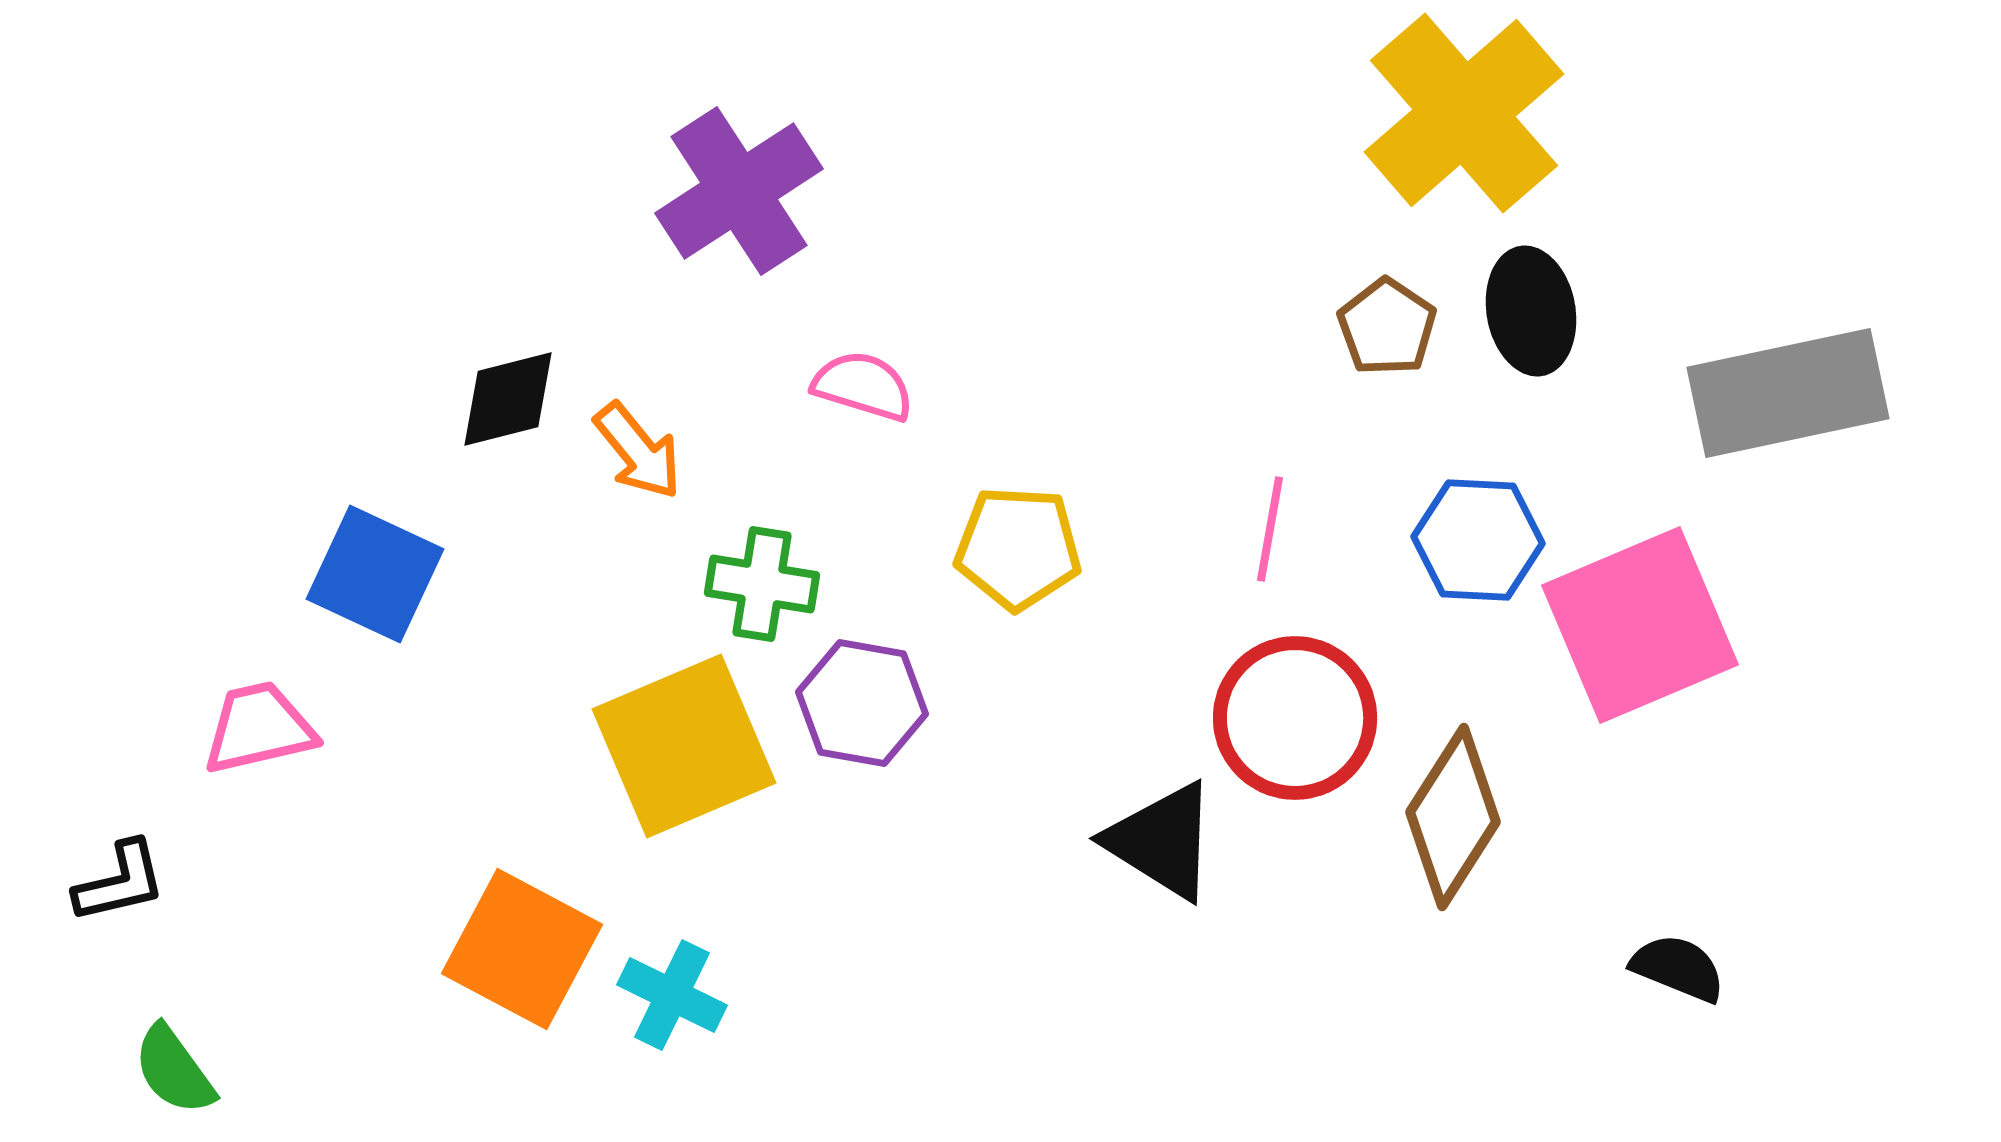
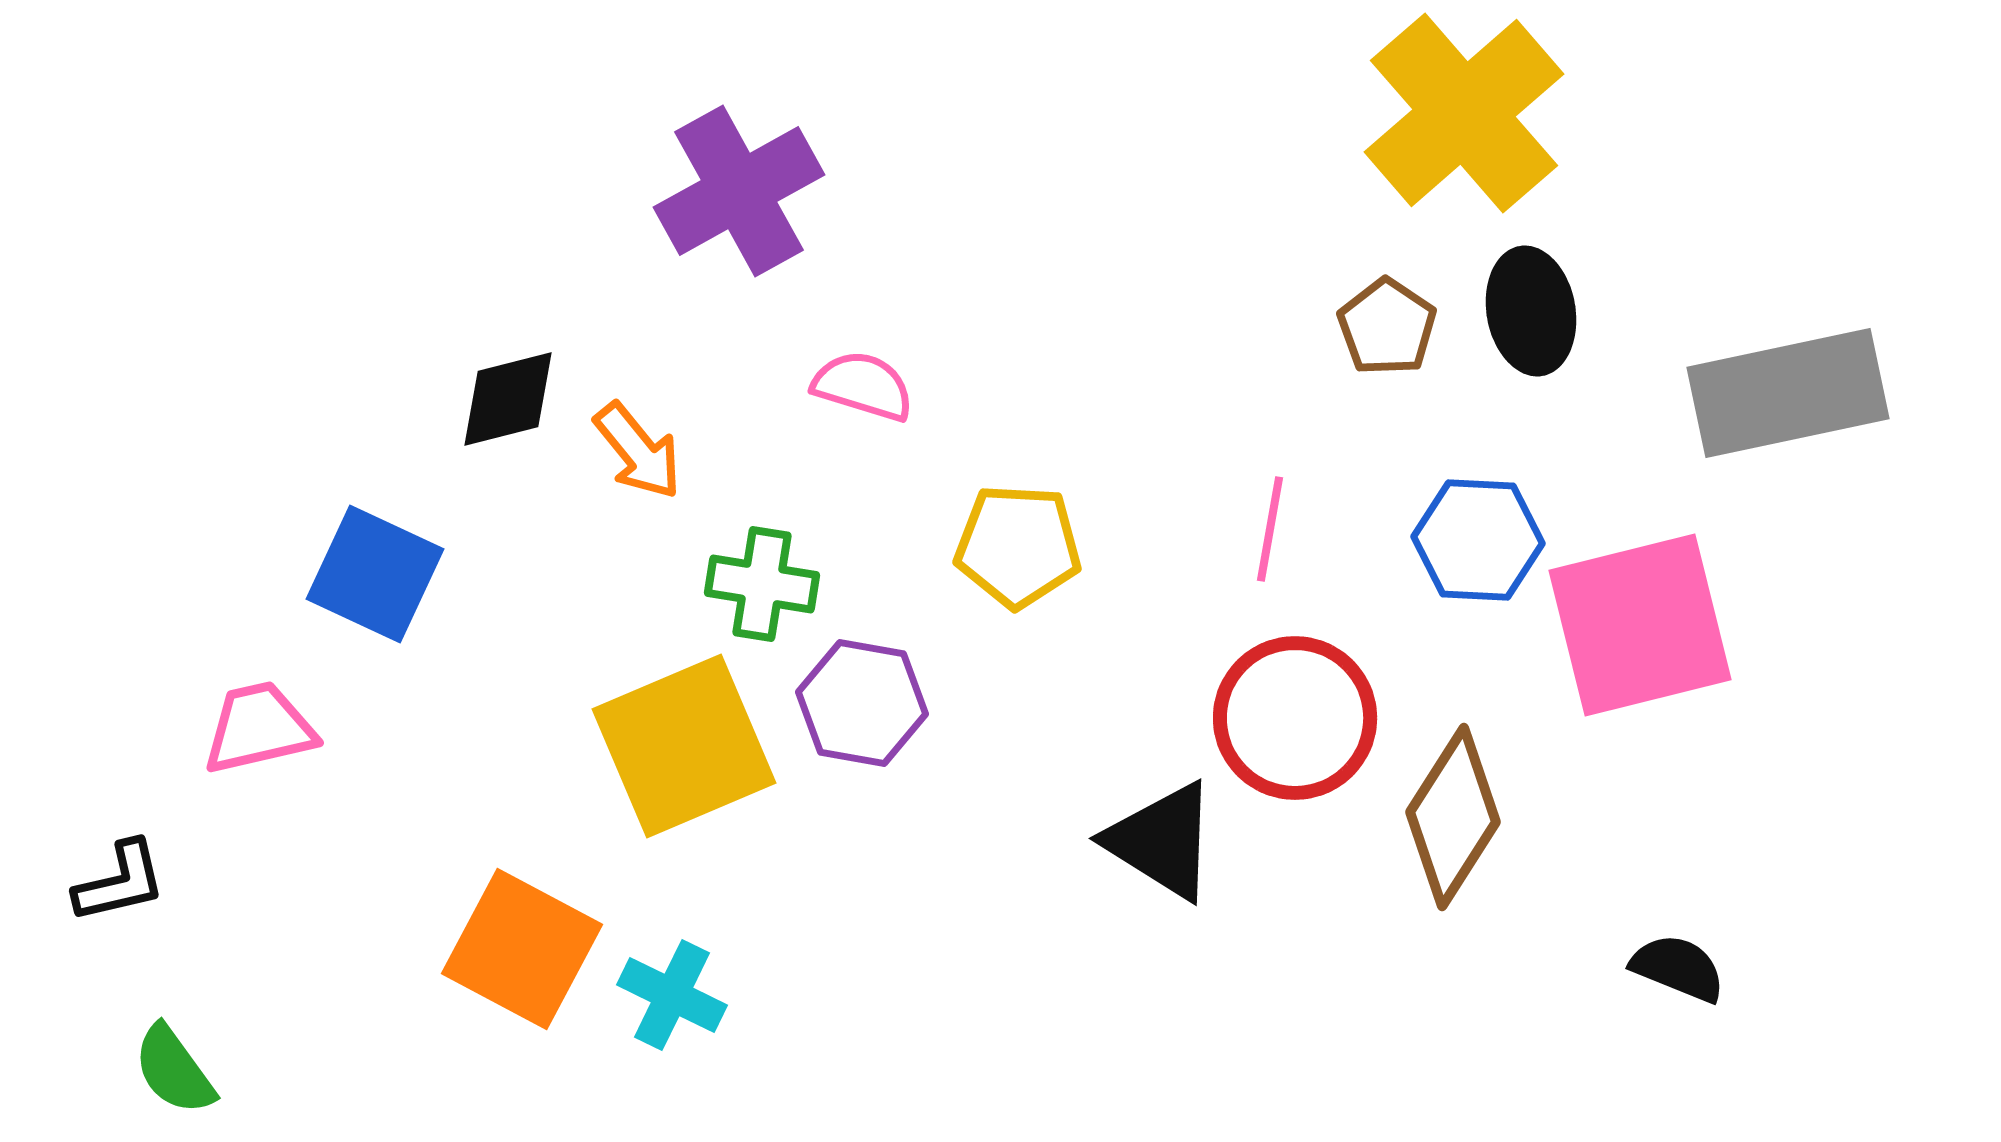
purple cross: rotated 4 degrees clockwise
yellow pentagon: moved 2 px up
pink square: rotated 9 degrees clockwise
